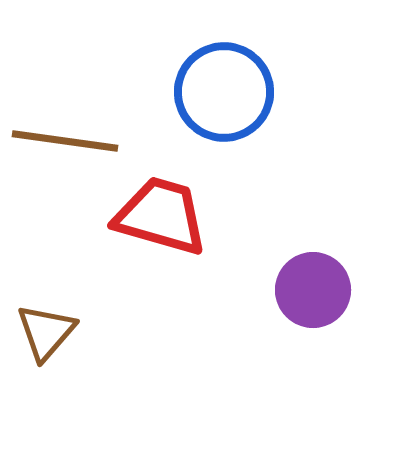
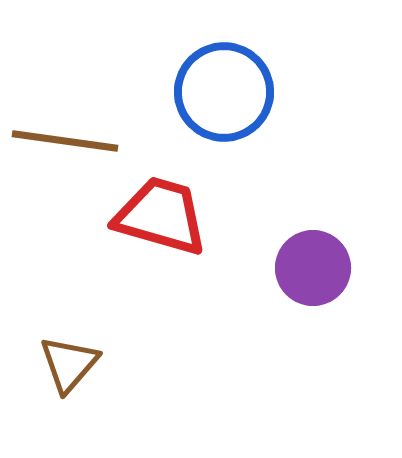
purple circle: moved 22 px up
brown triangle: moved 23 px right, 32 px down
